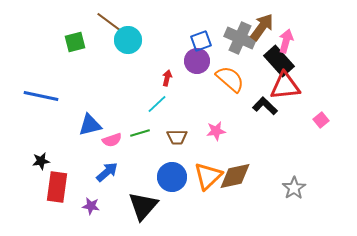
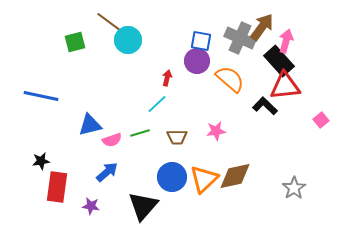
blue square: rotated 30 degrees clockwise
orange triangle: moved 4 px left, 3 px down
